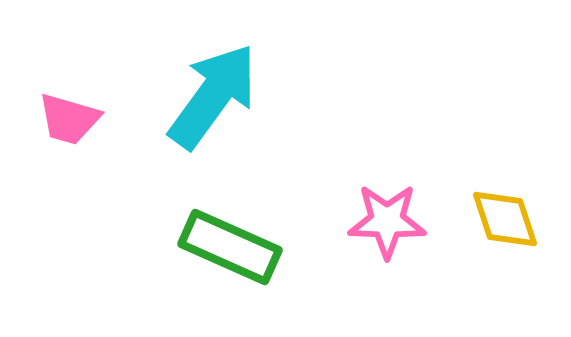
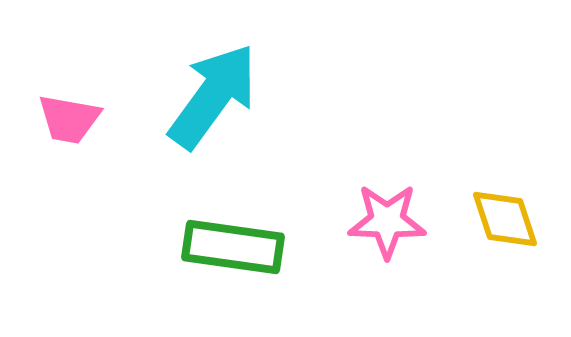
pink trapezoid: rotated 6 degrees counterclockwise
green rectangle: moved 3 px right; rotated 16 degrees counterclockwise
